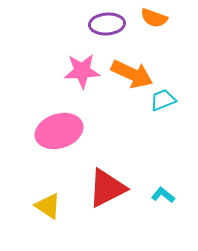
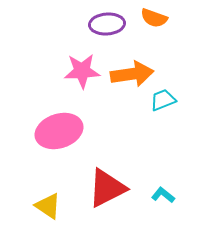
orange arrow: rotated 33 degrees counterclockwise
